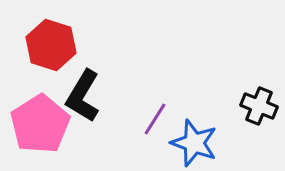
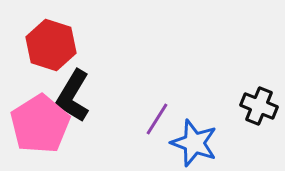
black L-shape: moved 10 px left
purple line: moved 2 px right
